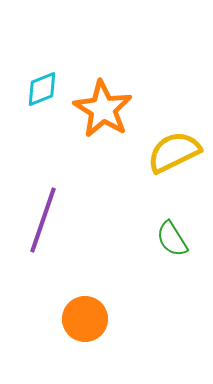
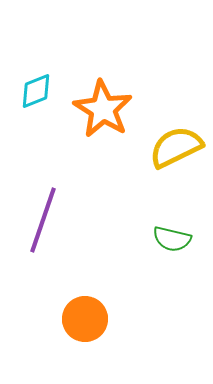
cyan diamond: moved 6 px left, 2 px down
yellow semicircle: moved 2 px right, 5 px up
green semicircle: rotated 45 degrees counterclockwise
